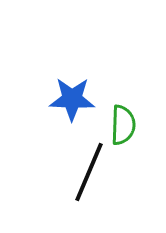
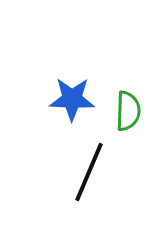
green semicircle: moved 5 px right, 14 px up
